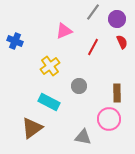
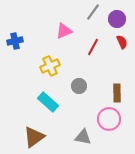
blue cross: rotated 35 degrees counterclockwise
yellow cross: rotated 12 degrees clockwise
cyan rectangle: moved 1 px left; rotated 15 degrees clockwise
brown triangle: moved 2 px right, 9 px down
